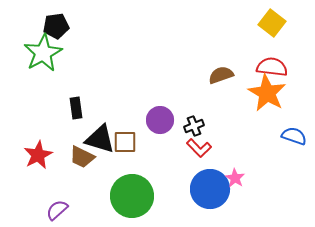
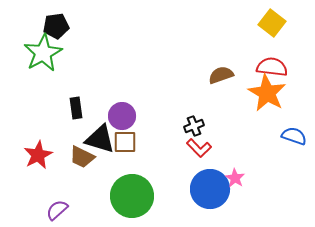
purple circle: moved 38 px left, 4 px up
